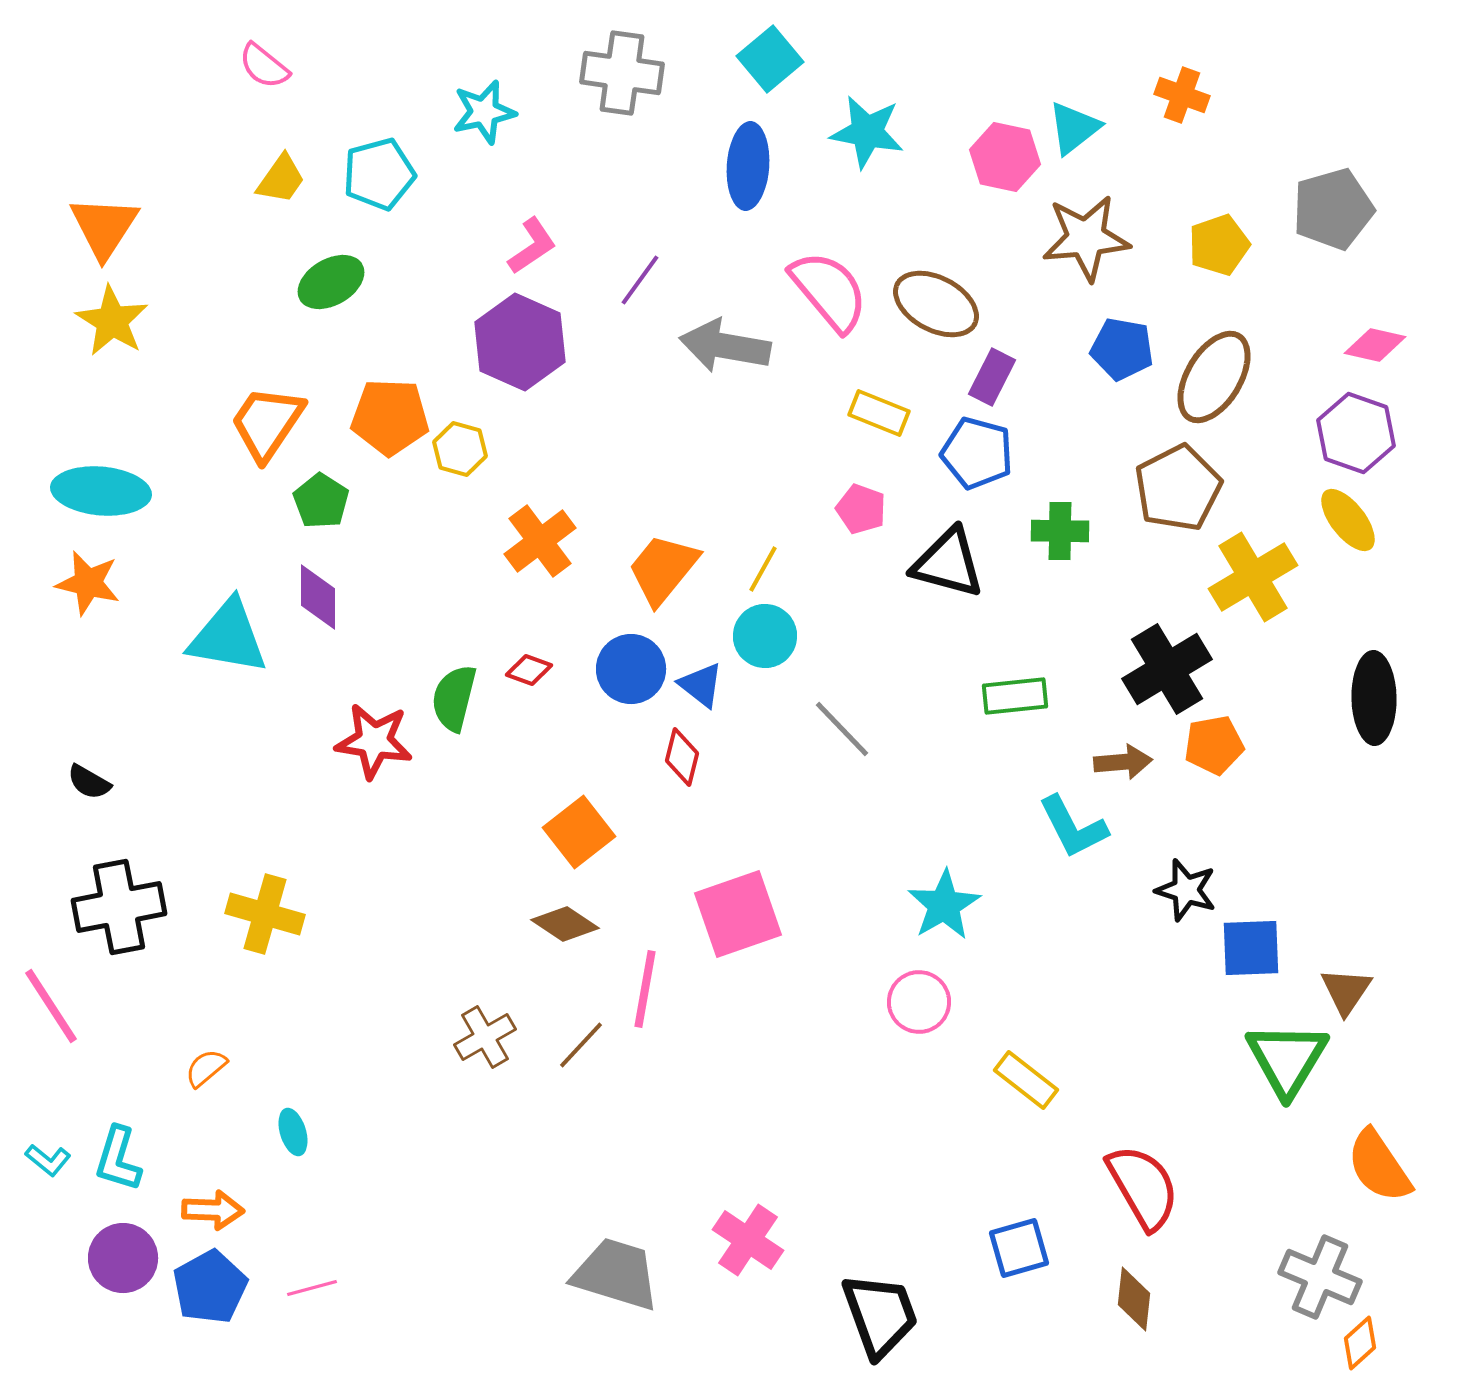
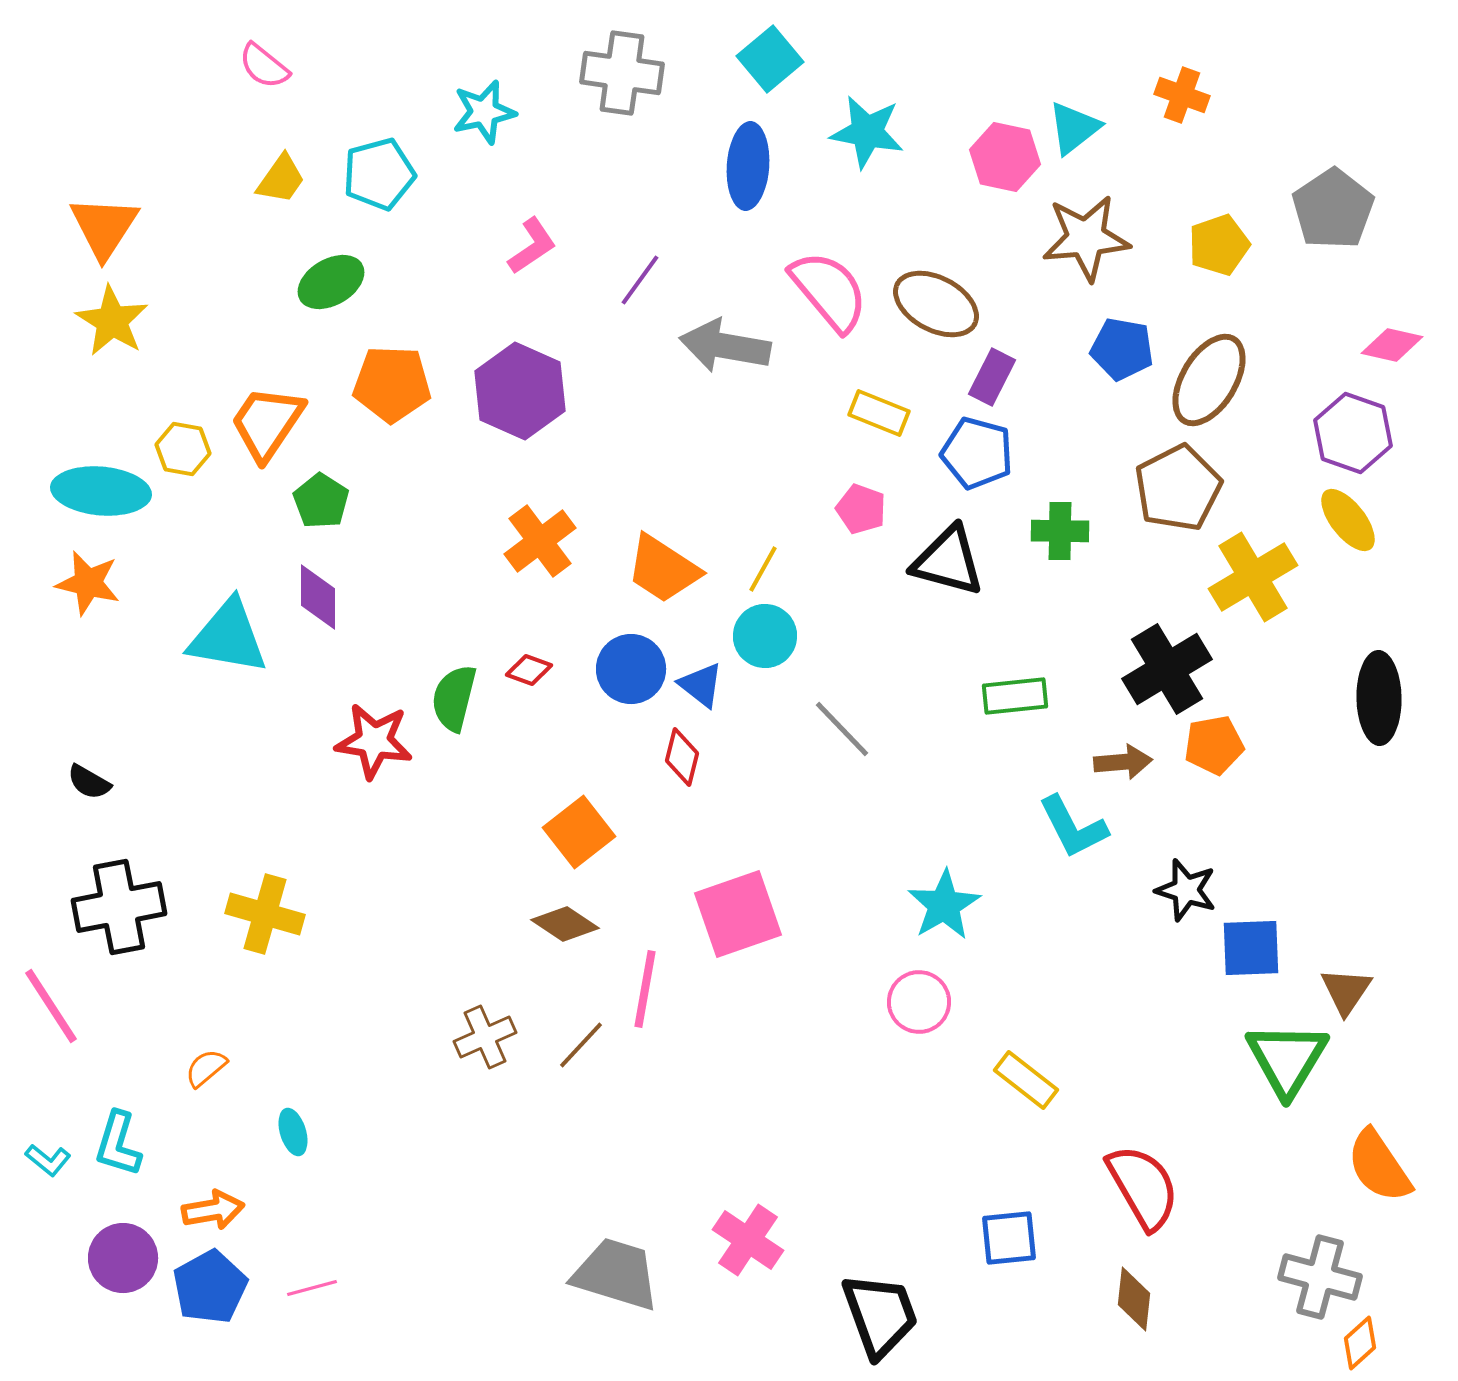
gray pentagon at (1333, 209): rotated 18 degrees counterclockwise
purple hexagon at (520, 342): moved 49 px down
pink diamond at (1375, 345): moved 17 px right
brown ellipse at (1214, 377): moved 5 px left, 3 px down
orange pentagon at (390, 417): moved 2 px right, 33 px up
purple hexagon at (1356, 433): moved 3 px left
yellow hexagon at (460, 449): moved 277 px left; rotated 6 degrees counterclockwise
black triangle at (948, 563): moved 2 px up
orange trapezoid at (663, 569): rotated 96 degrees counterclockwise
black ellipse at (1374, 698): moved 5 px right
brown cross at (485, 1037): rotated 6 degrees clockwise
cyan L-shape at (118, 1159): moved 15 px up
orange arrow at (213, 1210): rotated 12 degrees counterclockwise
blue square at (1019, 1248): moved 10 px left, 10 px up; rotated 10 degrees clockwise
gray cross at (1320, 1277): rotated 8 degrees counterclockwise
